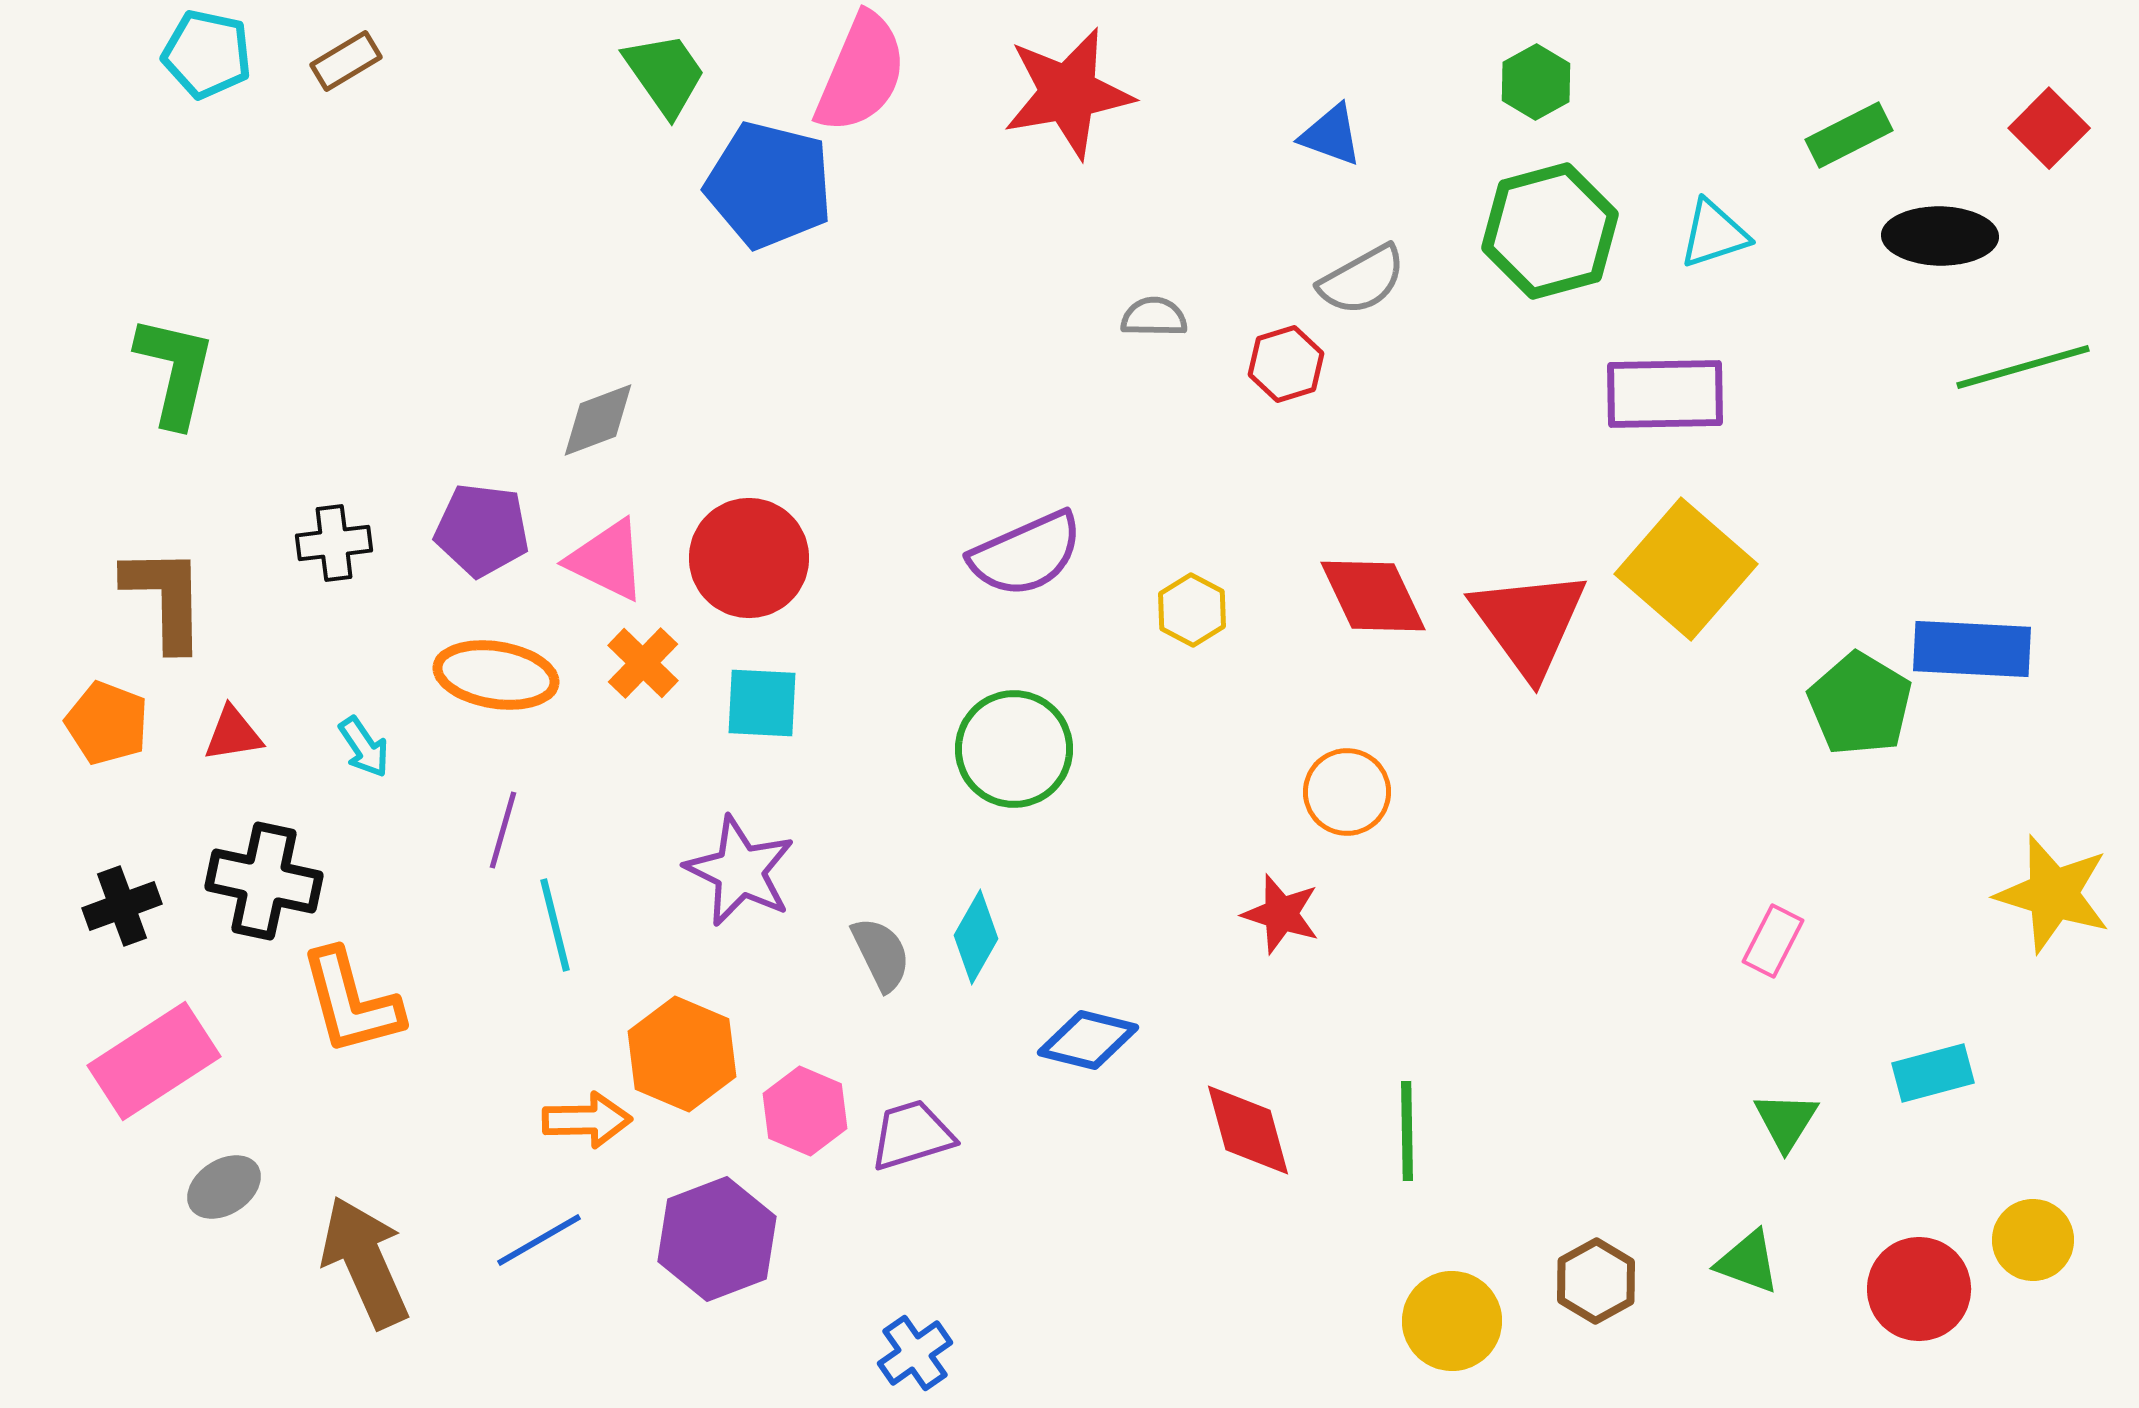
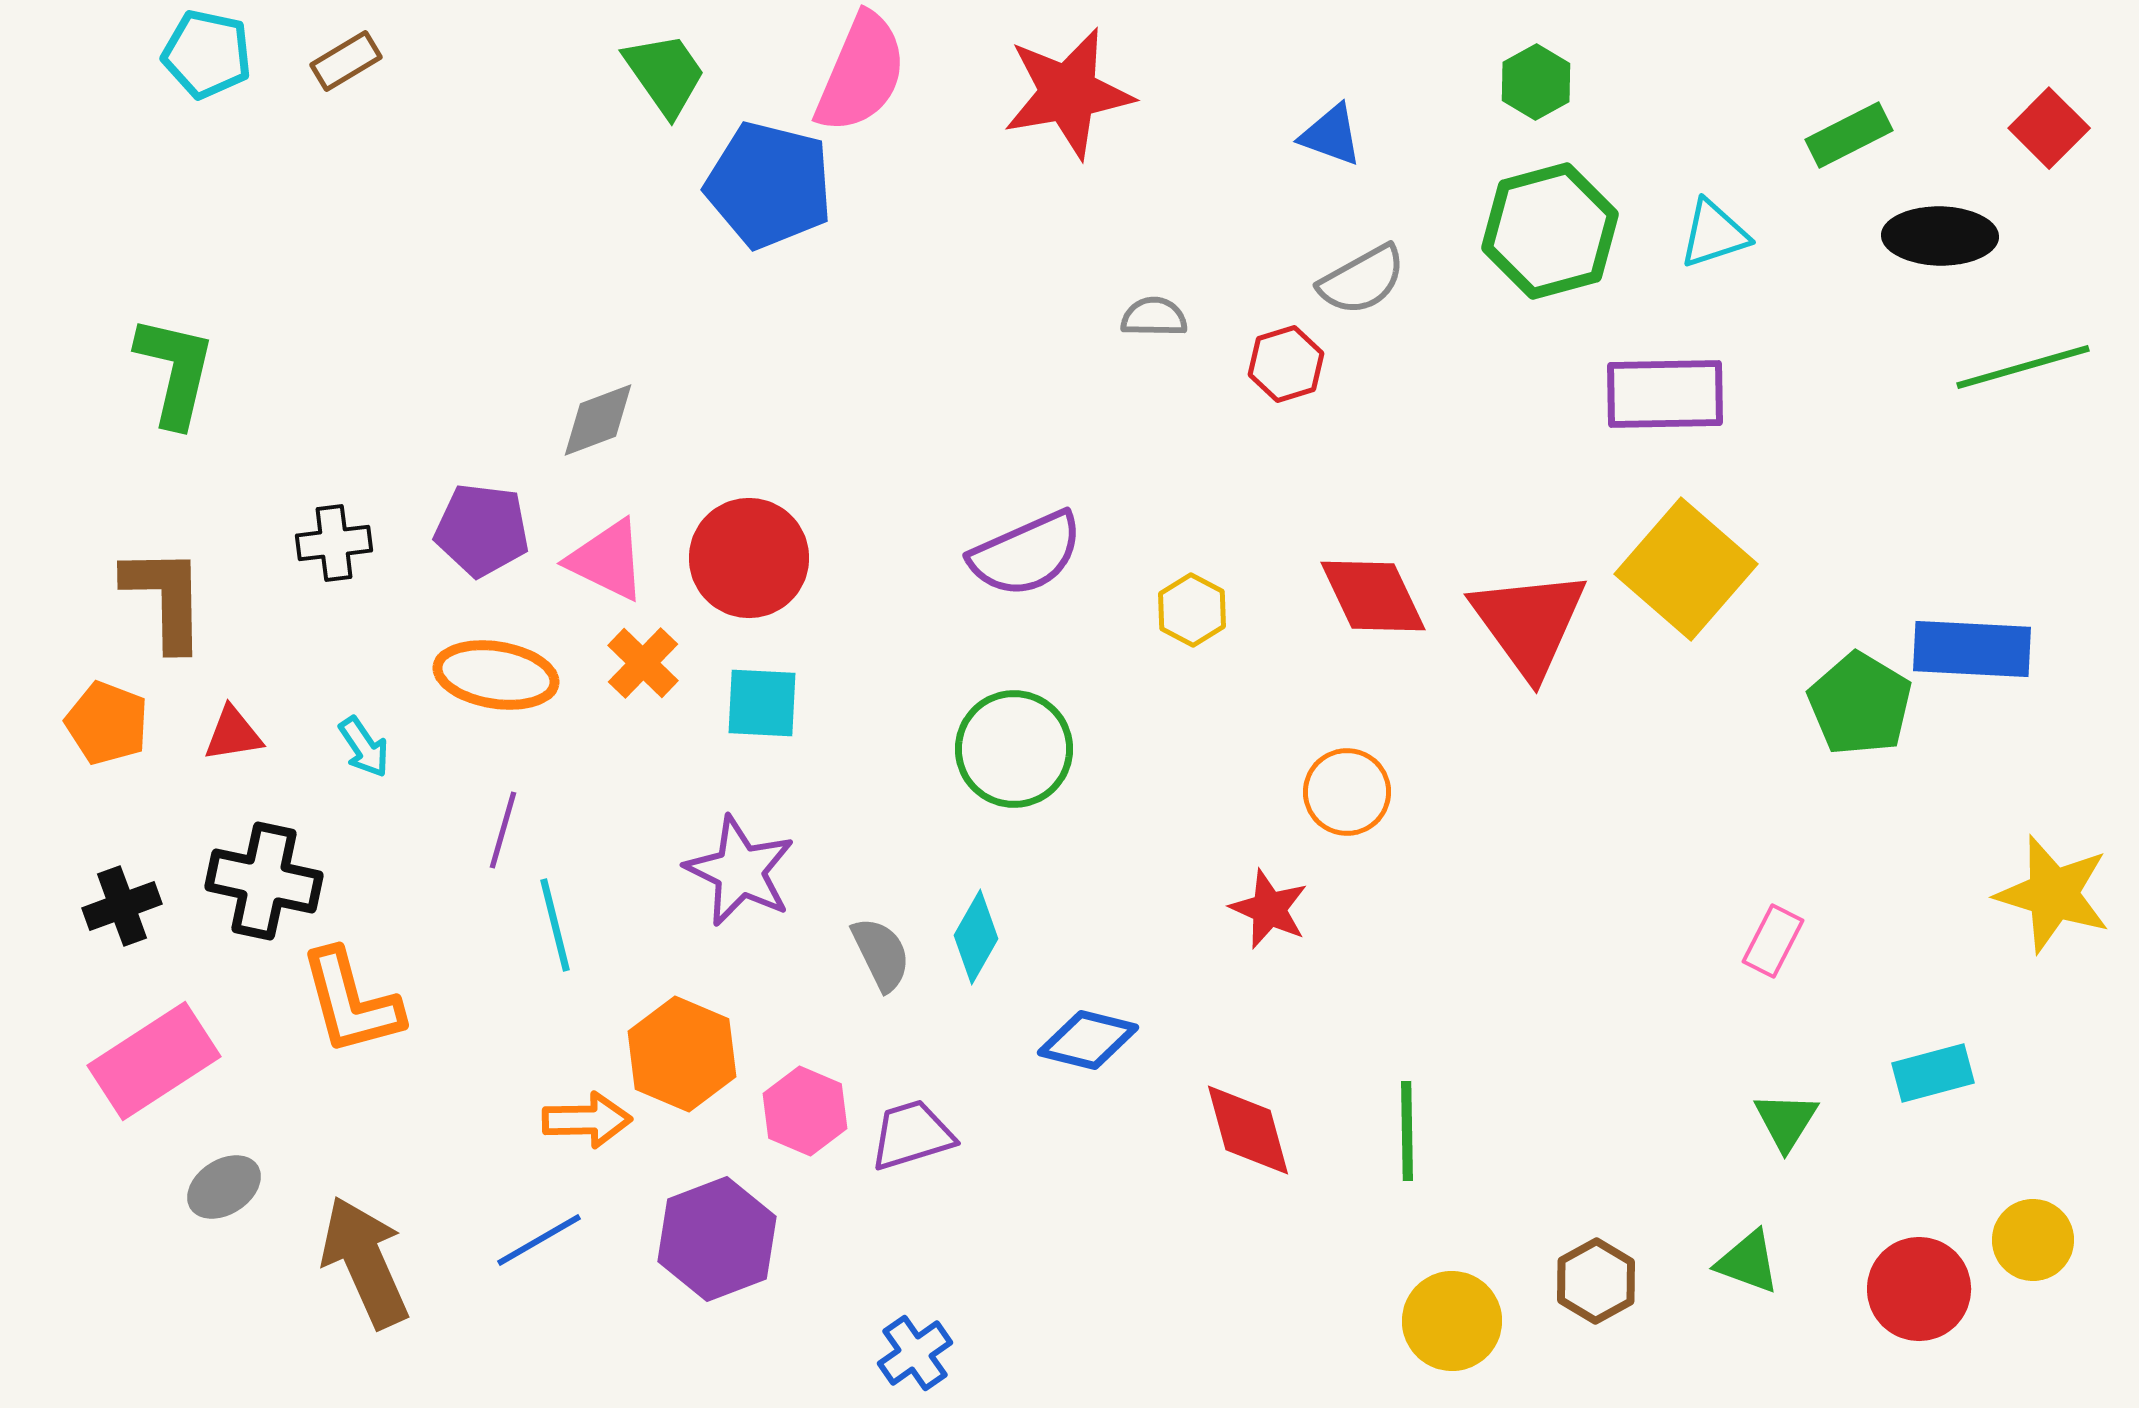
red star at (1281, 914): moved 12 px left, 5 px up; rotated 6 degrees clockwise
